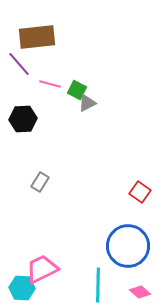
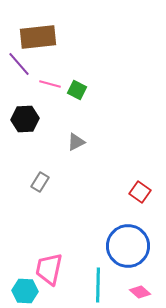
brown rectangle: moved 1 px right
gray triangle: moved 11 px left, 39 px down
black hexagon: moved 2 px right
pink trapezoid: moved 7 px right; rotated 52 degrees counterclockwise
cyan hexagon: moved 3 px right, 3 px down
